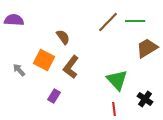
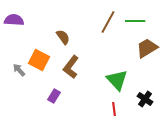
brown line: rotated 15 degrees counterclockwise
orange square: moved 5 px left
